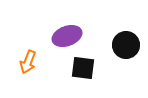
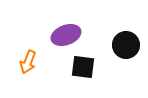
purple ellipse: moved 1 px left, 1 px up
black square: moved 1 px up
